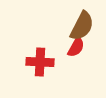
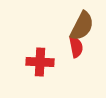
red semicircle: rotated 40 degrees counterclockwise
